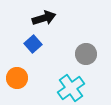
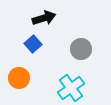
gray circle: moved 5 px left, 5 px up
orange circle: moved 2 px right
